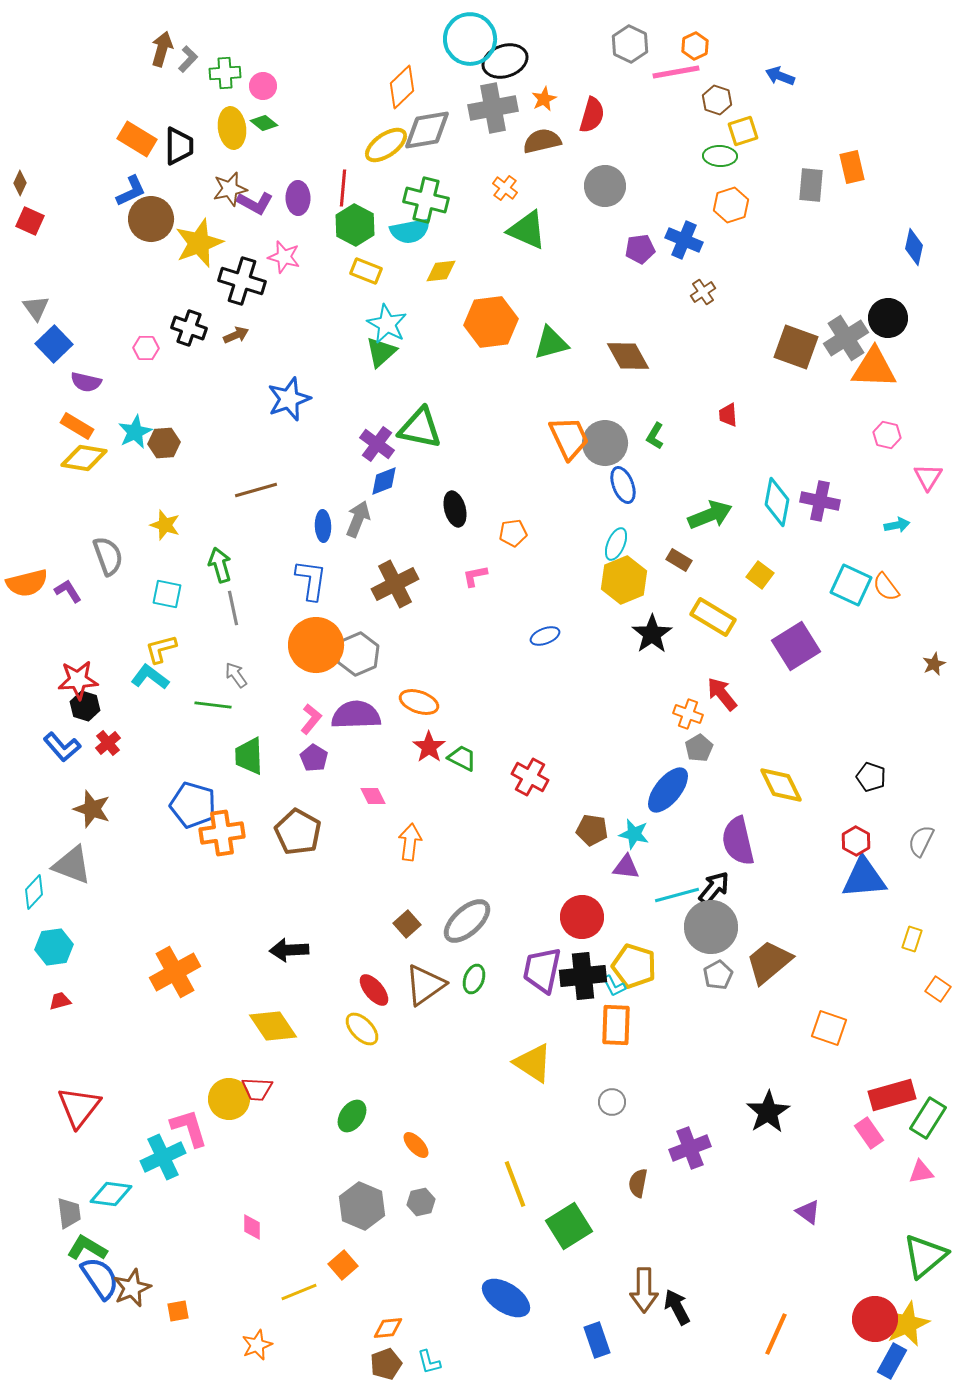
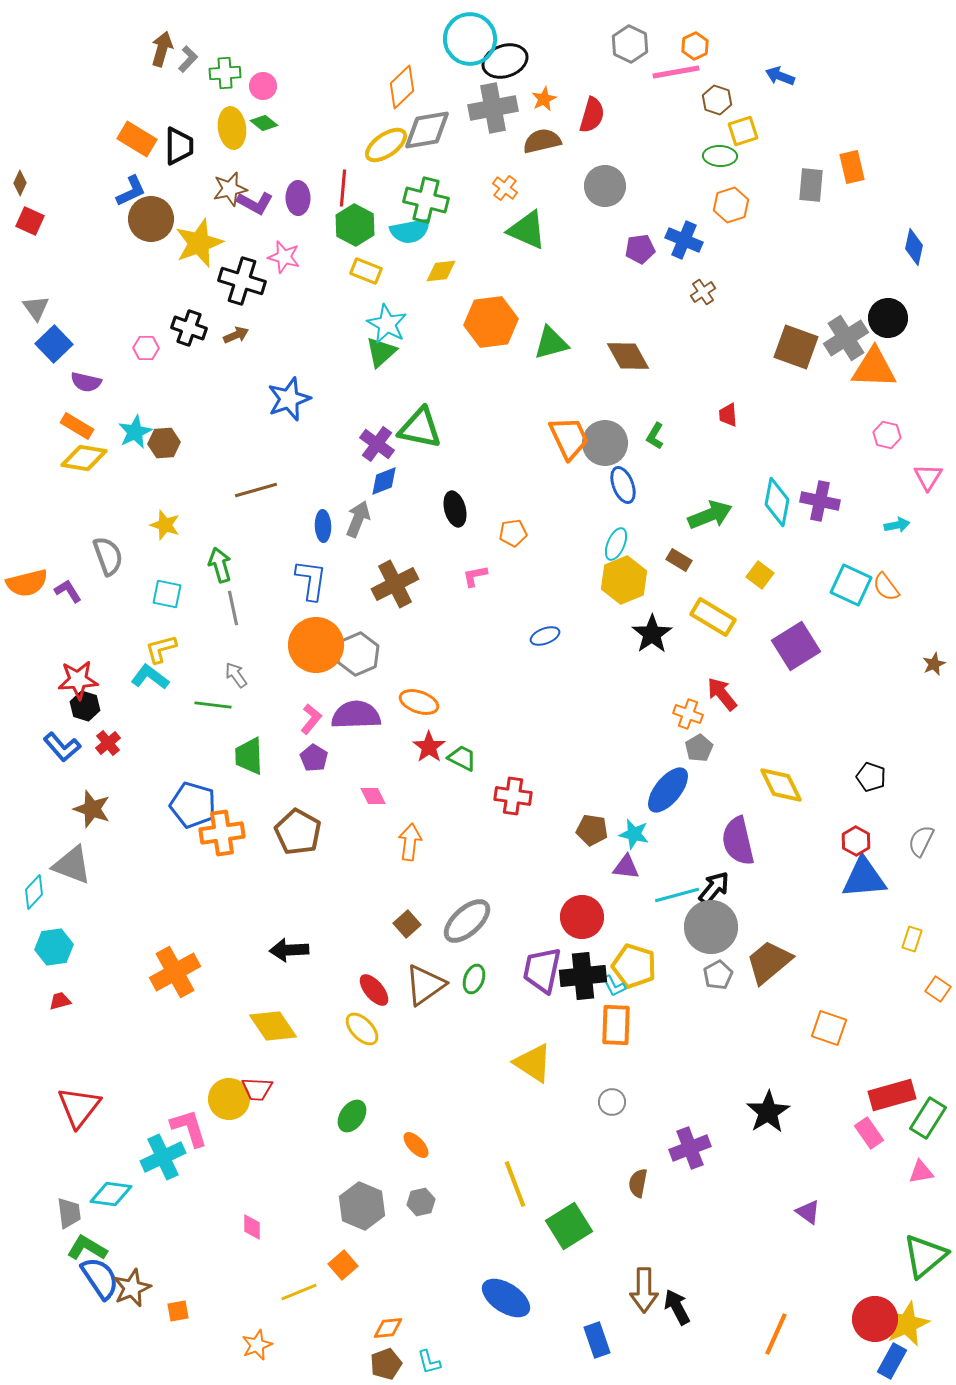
red cross at (530, 777): moved 17 px left, 19 px down; rotated 21 degrees counterclockwise
